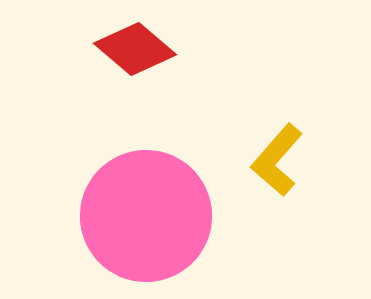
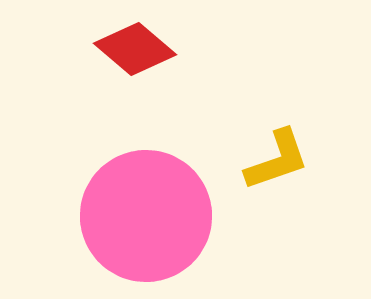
yellow L-shape: rotated 150 degrees counterclockwise
